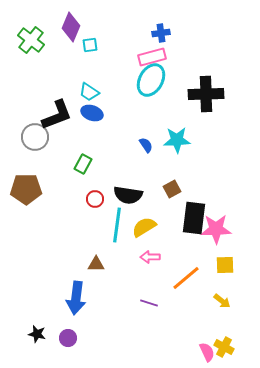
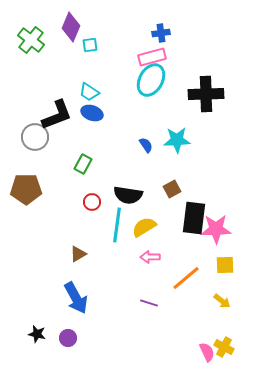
red circle: moved 3 px left, 3 px down
brown triangle: moved 18 px left, 10 px up; rotated 30 degrees counterclockwise
blue arrow: rotated 36 degrees counterclockwise
